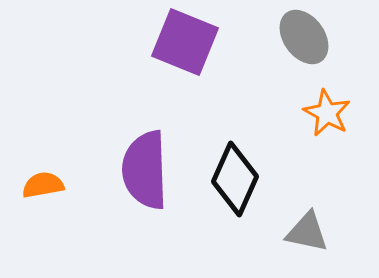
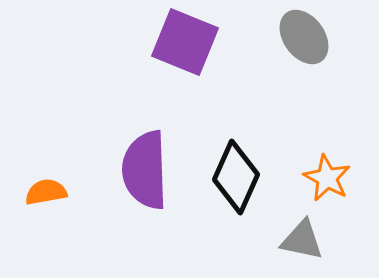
orange star: moved 65 px down
black diamond: moved 1 px right, 2 px up
orange semicircle: moved 3 px right, 7 px down
gray triangle: moved 5 px left, 8 px down
